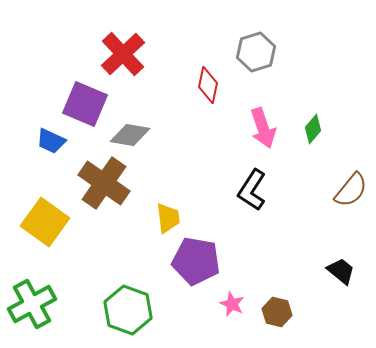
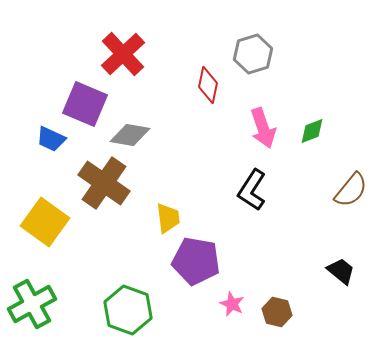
gray hexagon: moved 3 px left, 2 px down
green diamond: moved 1 px left, 2 px down; rotated 28 degrees clockwise
blue trapezoid: moved 2 px up
